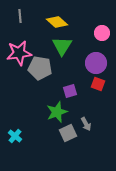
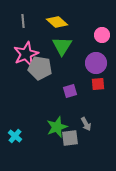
gray line: moved 3 px right, 5 px down
pink circle: moved 2 px down
pink star: moved 7 px right, 1 px down; rotated 15 degrees counterclockwise
red square: rotated 24 degrees counterclockwise
green star: moved 15 px down
gray square: moved 2 px right, 5 px down; rotated 18 degrees clockwise
